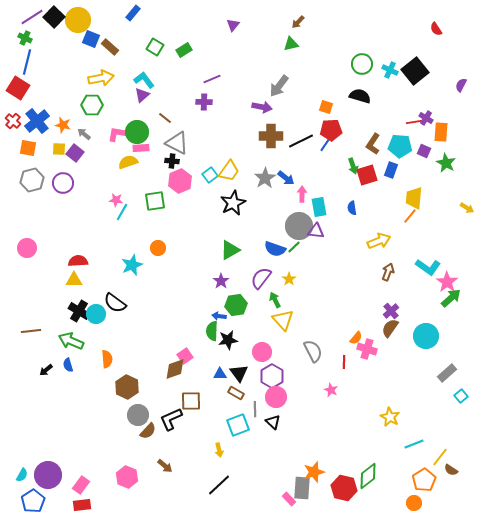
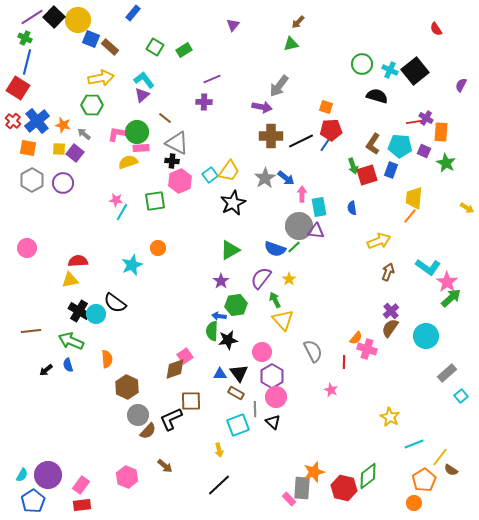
black semicircle at (360, 96): moved 17 px right
gray hexagon at (32, 180): rotated 15 degrees counterclockwise
yellow triangle at (74, 280): moved 4 px left; rotated 12 degrees counterclockwise
